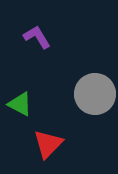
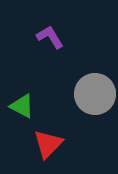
purple L-shape: moved 13 px right
green triangle: moved 2 px right, 2 px down
